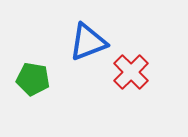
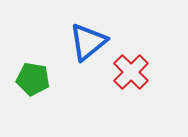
blue triangle: rotated 18 degrees counterclockwise
